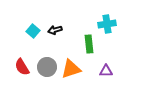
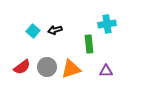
red semicircle: rotated 96 degrees counterclockwise
